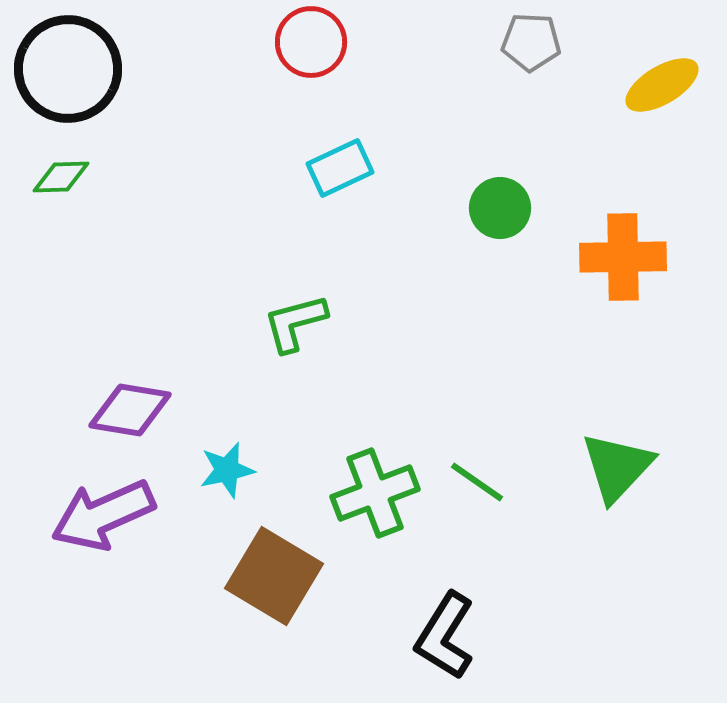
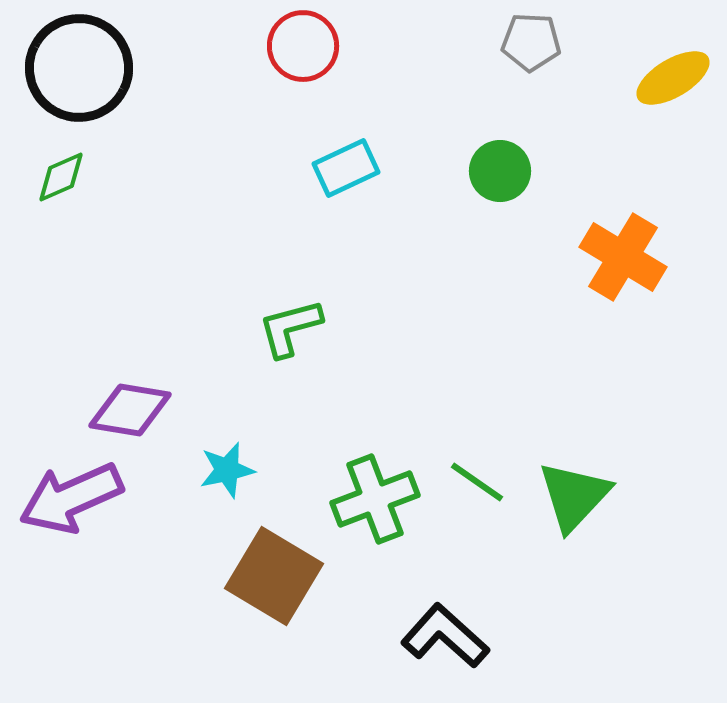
red circle: moved 8 px left, 4 px down
black circle: moved 11 px right, 1 px up
yellow ellipse: moved 11 px right, 7 px up
cyan rectangle: moved 6 px right
green diamond: rotated 22 degrees counterclockwise
green circle: moved 37 px up
orange cross: rotated 32 degrees clockwise
green L-shape: moved 5 px left, 5 px down
green triangle: moved 43 px left, 29 px down
green cross: moved 6 px down
purple arrow: moved 32 px left, 17 px up
black L-shape: rotated 100 degrees clockwise
